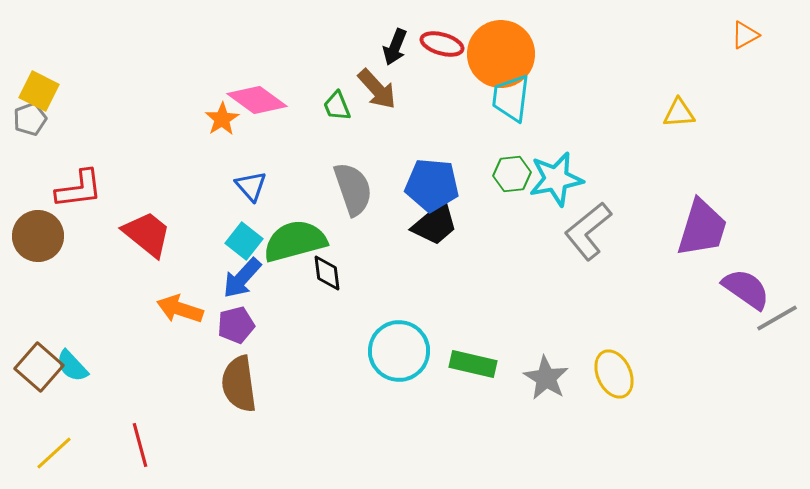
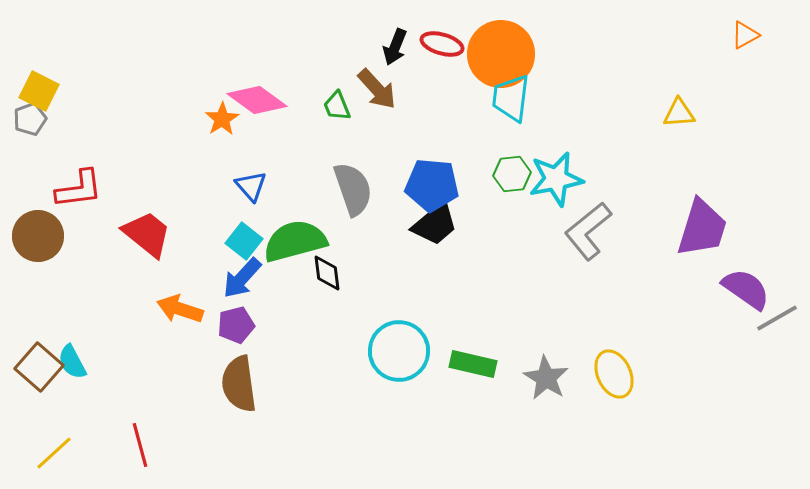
cyan semicircle: moved 4 px up; rotated 15 degrees clockwise
